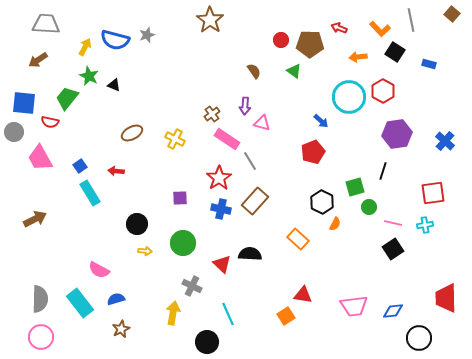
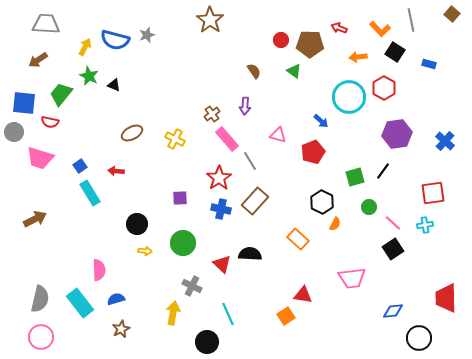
red hexagon at (383, 91): moved 1 px right, 3 px up
green trapezoid at (67, 98): moved 6 px left, 4 px up
pink triangle at (262, 123): moved 16 px right, 12 px down
pink rectangle at (227, 139): rotated 15 degrees clockwise
pink trapezoid at (40, 158): rotated 44 degrees counterclockwise
black line at (383, 171): rotated 18 degrees clockwise
green square at (355, 187): moved 10 px up
pink line at (393, 223): rotated 30 degrees clockwise
pink semicircle at (99, 270): rotated 120 degrees counterclockwise
gray semicircle at (40, 299): rotated 12 degrees clockwise
pink trapezoid at (354, 306): moved 2 px left, 28 px up
